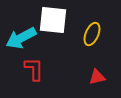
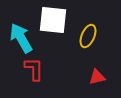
yellow ellipse: moved 4 px left, 2 px down
cyan arrow: rotated 88 degrees clockwise
